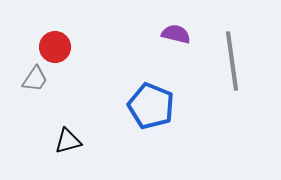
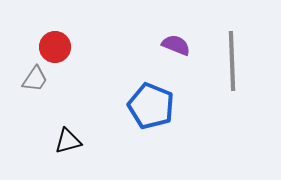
purple semicircle: moved 11 px down; rotated 8 degrees clockwise
gray line: rotated 6 degrees clockwise
